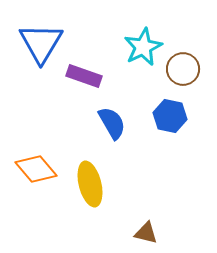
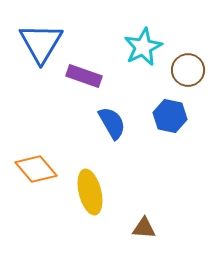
brown circle: moved 5 px right, 1 px down
yellow ellipse: moved 8 px down
brown triangle: moved 2 px left, 5 px up; rotated 10 degrees counterclockwise
